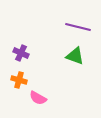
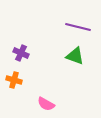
orange cross: moved 5 px left
pink semicircle: moved 8 px right, 6 px down
